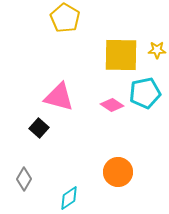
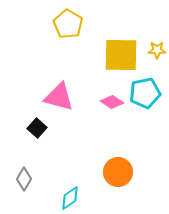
yellow pentagon: moved 3 px right, 6 px down
pink diamond: moved 3 px up
black square: moved 2 px left
cyan diamond: moved 1 px right
